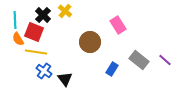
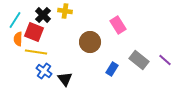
yellow cross: rotated 32 degrees counterclockwise
cyan line: rotated 36 degrees clockwise
orange semicircle: rotated 32 degrees clockwise
